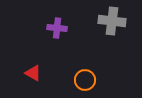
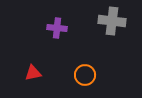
red triangle: rotated 42 degrees counterclockwise
orange circle: moved 5 px up
